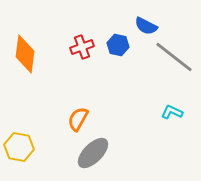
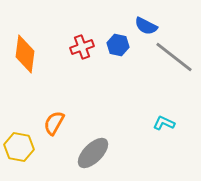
cyan L-shape: moved 8 px left, 11 px down
orange semicircle: moved 24 px left, 4 px down
